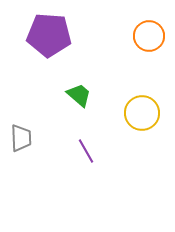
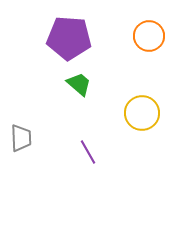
purple pentagon: moved 20 px right, 3 px down
green trapezoid: moved 11 px up
purple line: moved 2 px right, 1 px down
